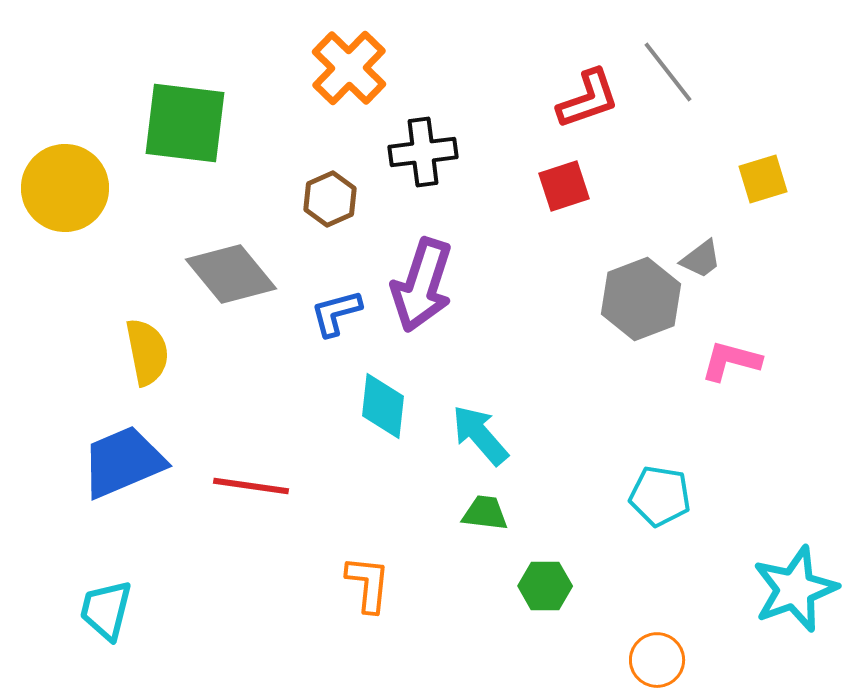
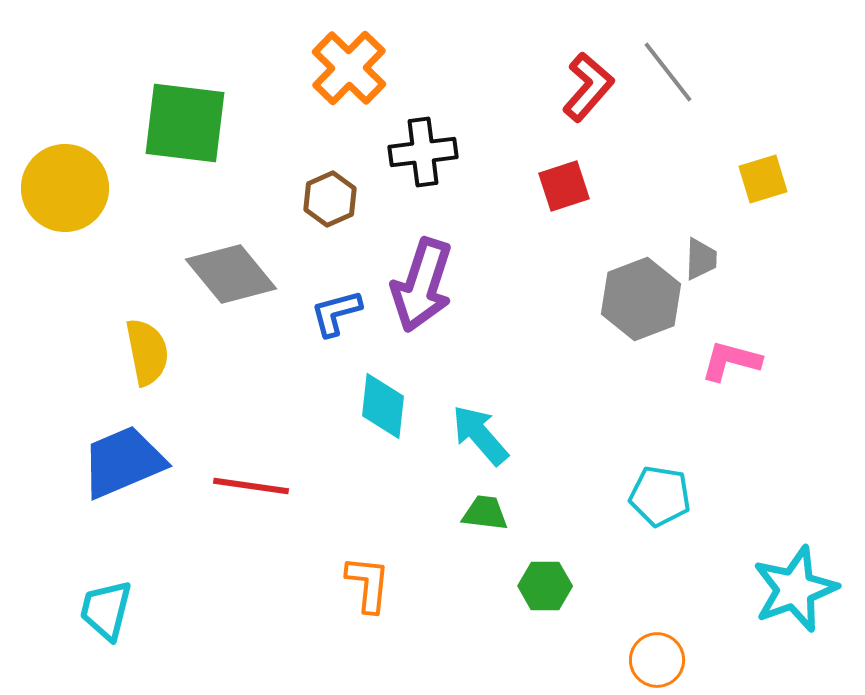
red L-shape: moved 12 px up; rotated 30 degrees counterclockwise
gray trapezoid: rotated 51 degrees counterclockwise
